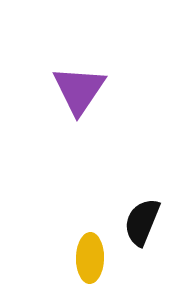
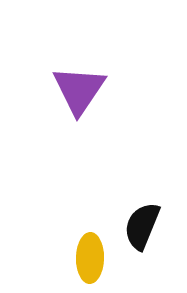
black semicircle: moved 4 px down
